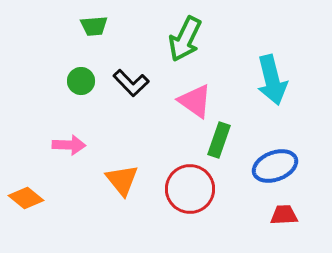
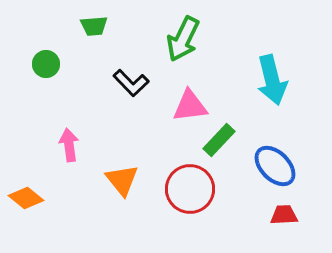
green arrow: moved 2 px left
green circle: moved 35 px left, 17 px up
pink triangle: moved 5 px left, 5 px down; rotated 42 degrees counterclockwise
green rectangle: rotated 24 degrees clockwise
pink arrow: rotated 100 degrees counterclockwise
blue ellipse: rotated 66 degrees clockwise
